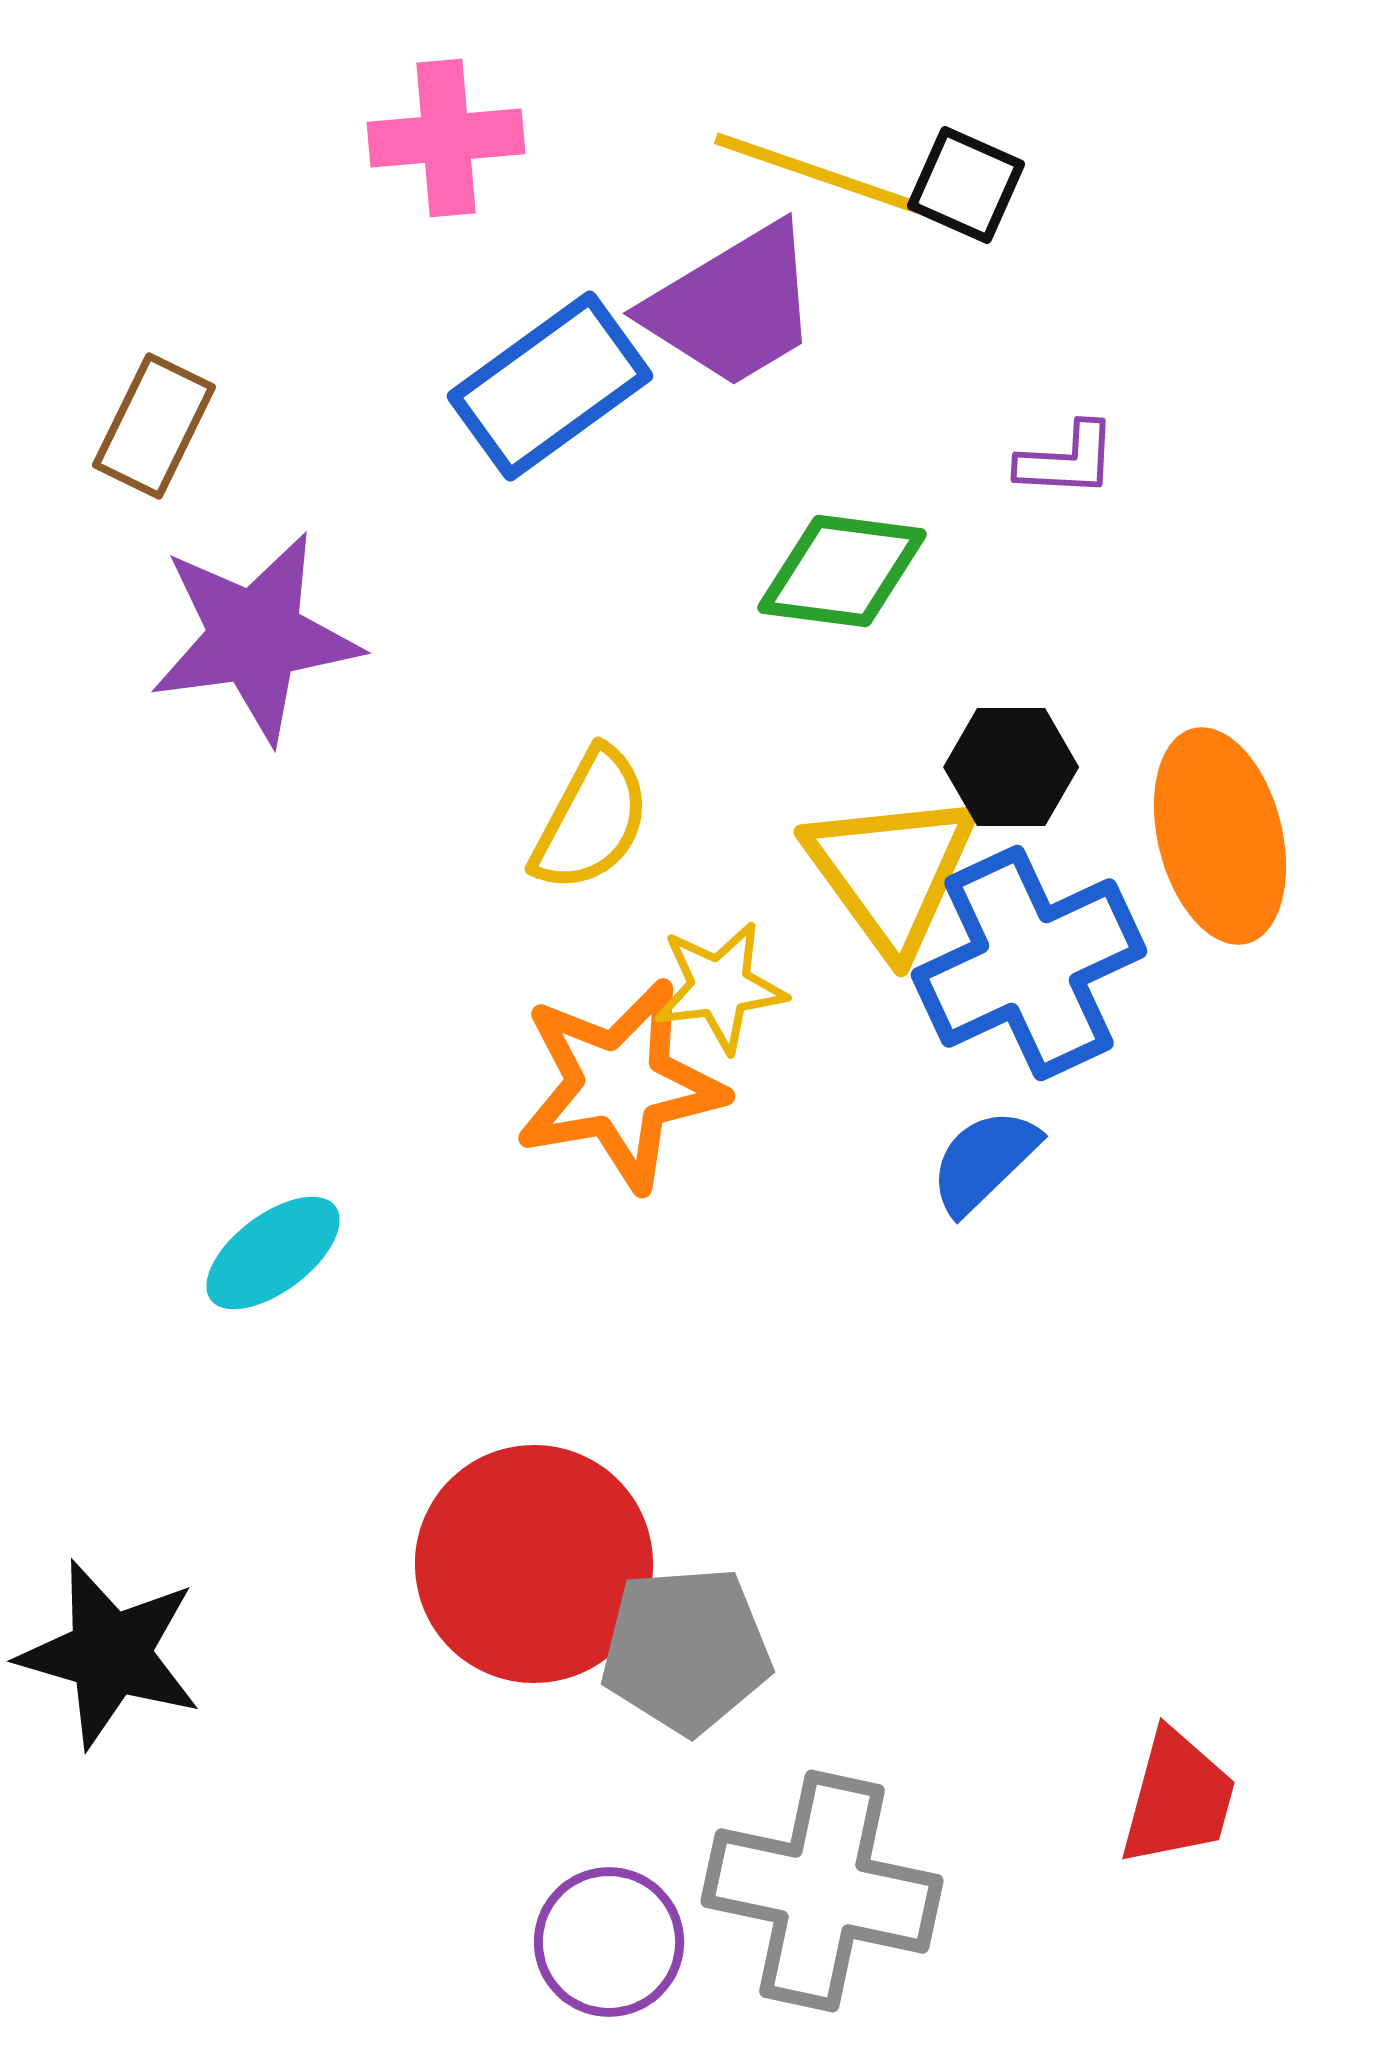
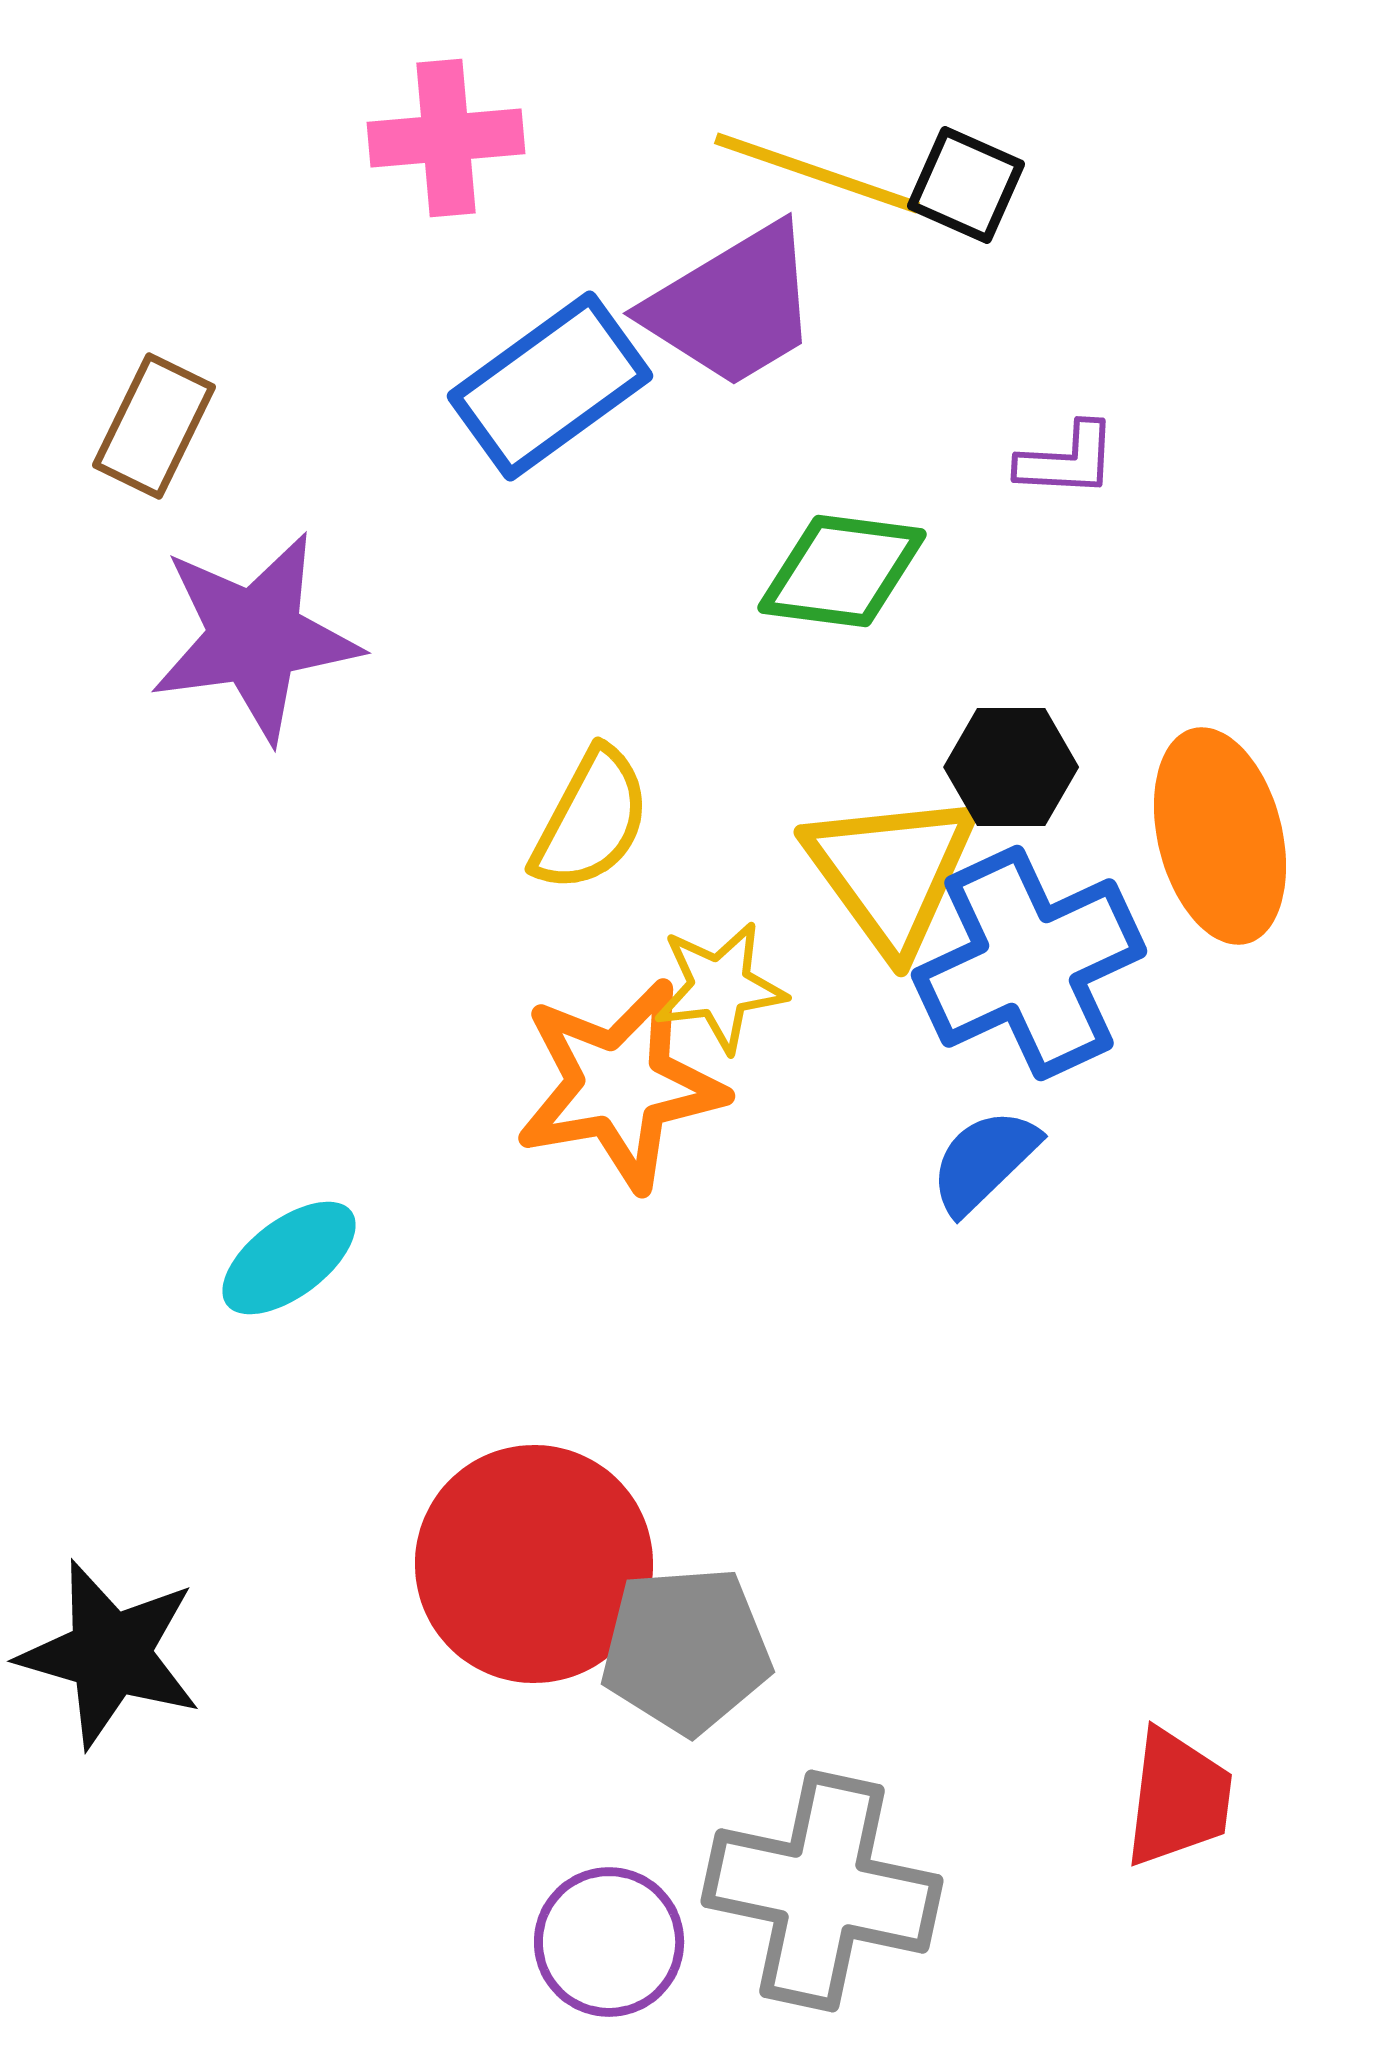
cyan ellipse: moved 16 px right, 5 px down
red trapezoid: rotated 8 degrees counterclockwise
